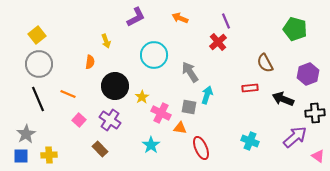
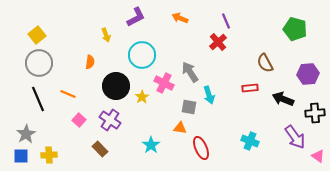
yellow arrow: moved 6 px up
cyan circle: moved 12 px left
gray circle: moved 1 px up
purple hexagon: rotated 15 degrees clockwise
black circle: moved 1 px right
cyan arrow: moved 2 px right; rotated 144 degrees clockwise
pink cross: moved 3 px right, 30 px up
purple arrow: rotated 95 degrees clockwise
